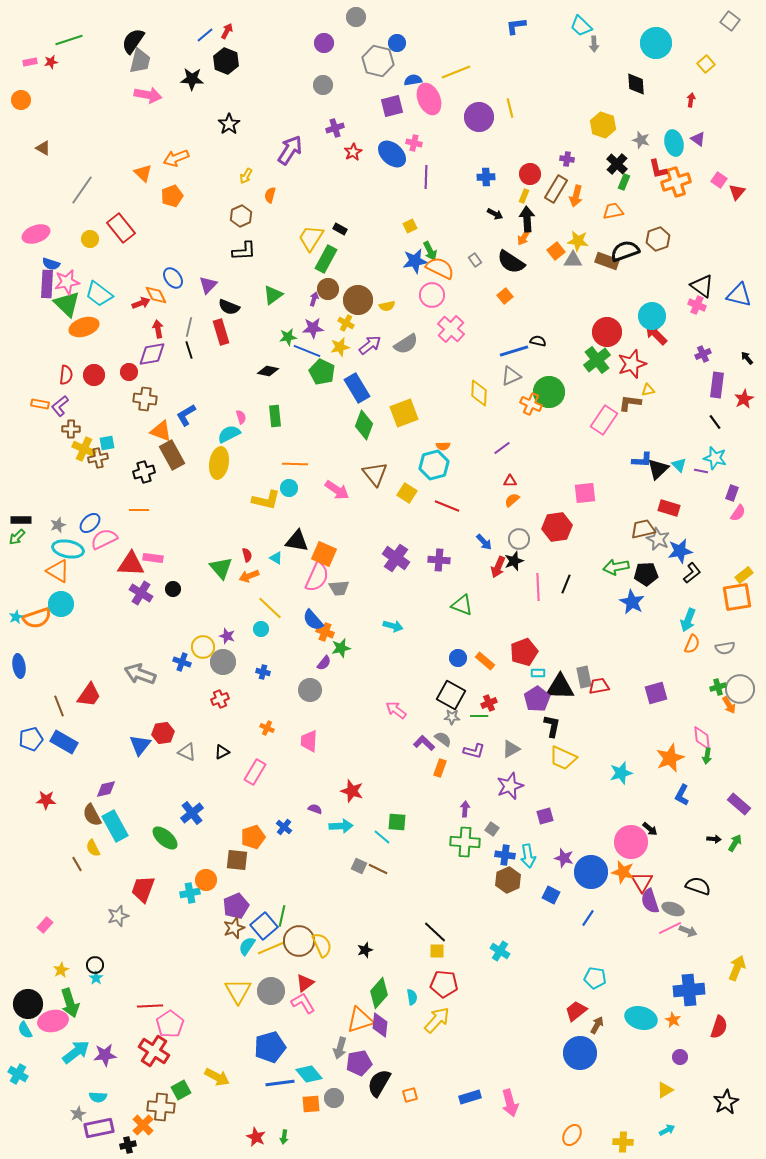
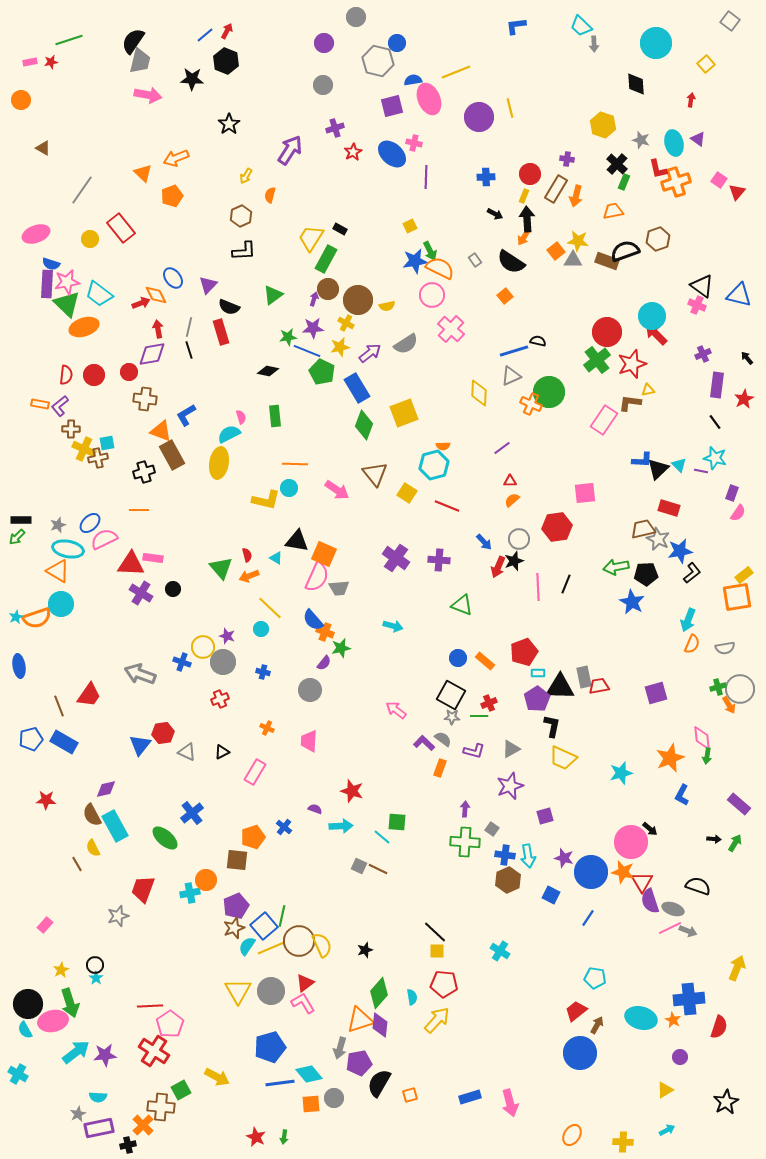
purple arrow at (370, 345): moved 8 px down
blue cross at (689, 990): moved 9 px down
